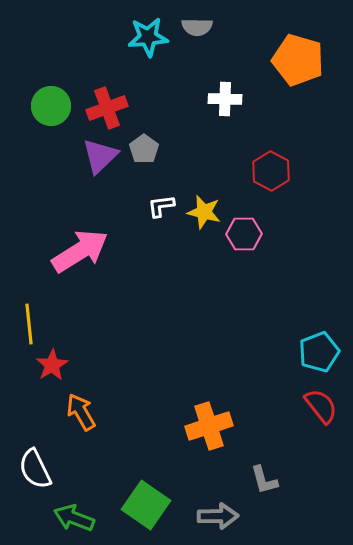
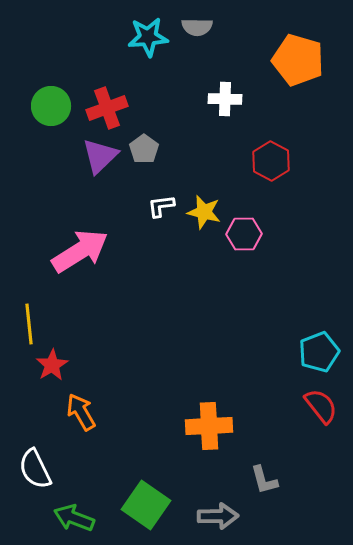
red hexagon: moved 10 px up
orange cross: rotated 15 degrees clockwise
